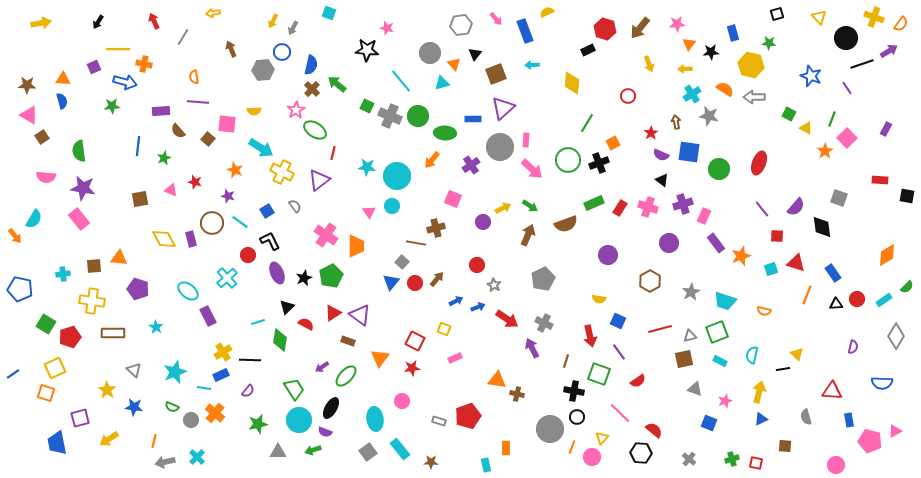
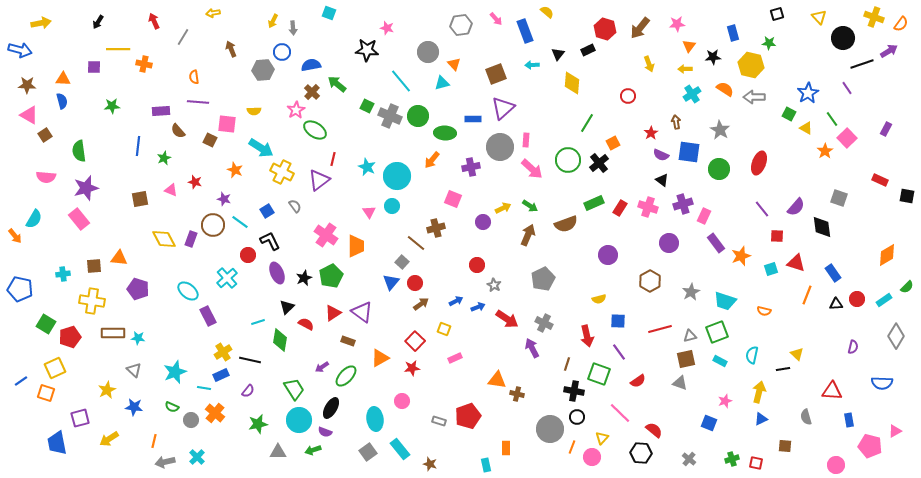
yellow semicircle at (547, 12): rotated 64 degrees clockwise
gray arrow at (293, 28): rotated 32 degrees counterclockwise
black circle at (846, 38): moved 3 px left
orange triangle at (689, 44): moved 2 px down
black star at (711, 52): moved 2 px right, 5 px down
gray circle at (430, 53): moved 2 px left, 1 px up
black triangle at (475, 54): moved 83 px right
blue semicircle at (311, 65): rotated 114 degrees counterclockwise
purple square at (94, 67): rotated 24 degrees clockwise
blue star at (811, 76): moved 3 px left, 17 px down; rotated 20 degrees clockwise
blue arrow at (125, 82): moved 105 px left, 32 px up
brown cross at (312, 89): moved 3 px down
gray star at (709, 116): moved 11 px right, 14 px down; rotated 18 degrees clockwise
green line at (832, 119): rotated 56 degrees counterclockwise
brown square at (42, 137): moved 3 px right, 2 px up
brown square at (208, 139): moved 2 px right, 1 px down; rotated 16 degrees counterclockwise
red line at (333, 153): moved 6 px down
black cross at (599, 163): rotated 18 degrees counterclockwise
purple cross at (471, 165): moved 2 px down; rotated 24 degrees clockwise
cyan star at (367, 167): rotated 18 degrees clockwise
red rectangle at (880, 180): rotated 21 degrees clockwise
purple star at (83, 188): moved 3 px right; rotated 25 degrees counterclockwise
purple star at (228, 196): moved 4 px left, 3 px down
brown circle at (212, 223): moved 1 px right, 2 px down
purple rectangle at (191, 239): rotated 35 degrees clockwise
brown line at (416, 243): rotated 30 degrees clockwise
brown arrow at (437, 279): moved 16 px left, 25 px down; rotated 14 degrees clockwise
yellow semicircle at (599, 299): rotated 24 degrees counterclockwise
purple triangle at (360, 315): moved 2 px right, 3 px up
blue square at (618, 321): rotated 21 degrees counterclockwise
cyan star at (156, 327): moved 18 px left, 11 px down; rotated 24 degrees counterclockwise
red arrow at (590, 336): moved 3 px left
red square at (415, 341): rotated 18 degrees clockwise
orange triangle at (380, 358): rotated 24 degrees clockwise
brown square at (684, 359): moved 2 px right
black line at (250, 360): rotated 10 degrees clockwise
brown line at (566, 361): moved 1 px right, 3 px down
blue line at (13, 374): moved 8 px right, 7 px down
gray triangle at (695, 389): moved 15 px left, 6 px up
yellow star at (107, 390): rotated 12 degrees clockwise
pink pentagon at (870, 441): moved 5 px down
brown star at (431, 462): moved 1 px left, 2 px down; rotated 16 degrees clockwise
